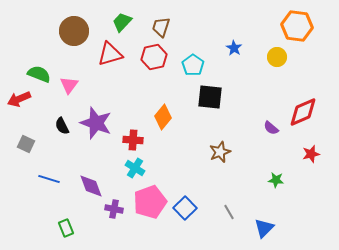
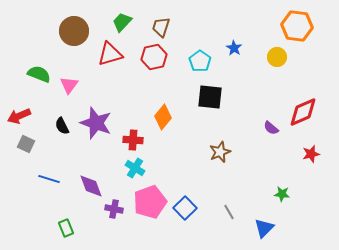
cyan pentagon: moved 7 px right, 4 px up
red arrow: moved 17 px down
green star: moved 6 px right, 14 px down
